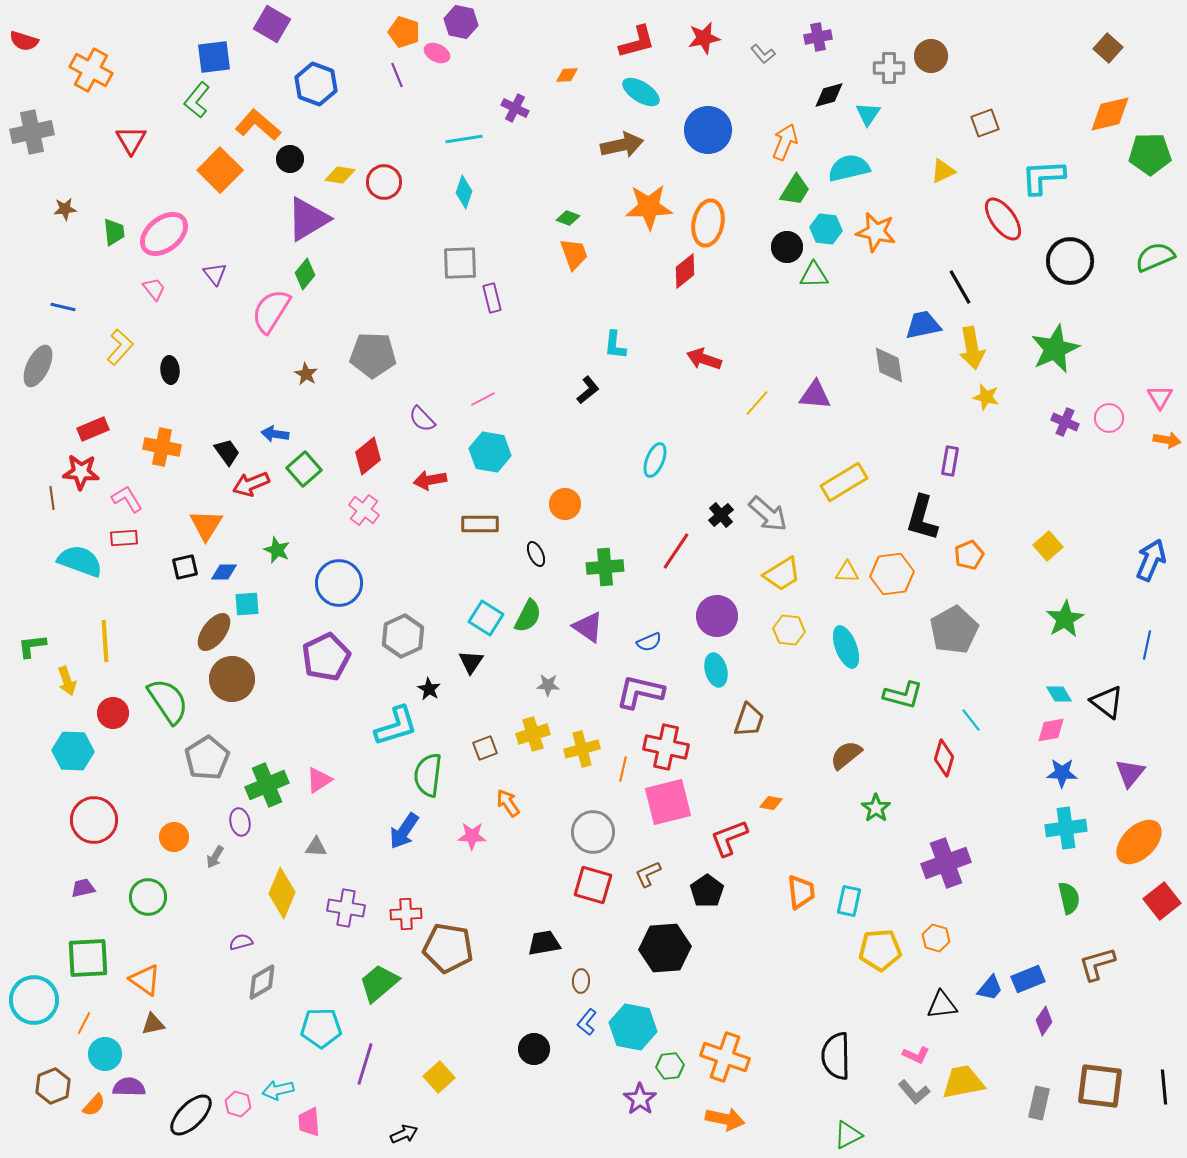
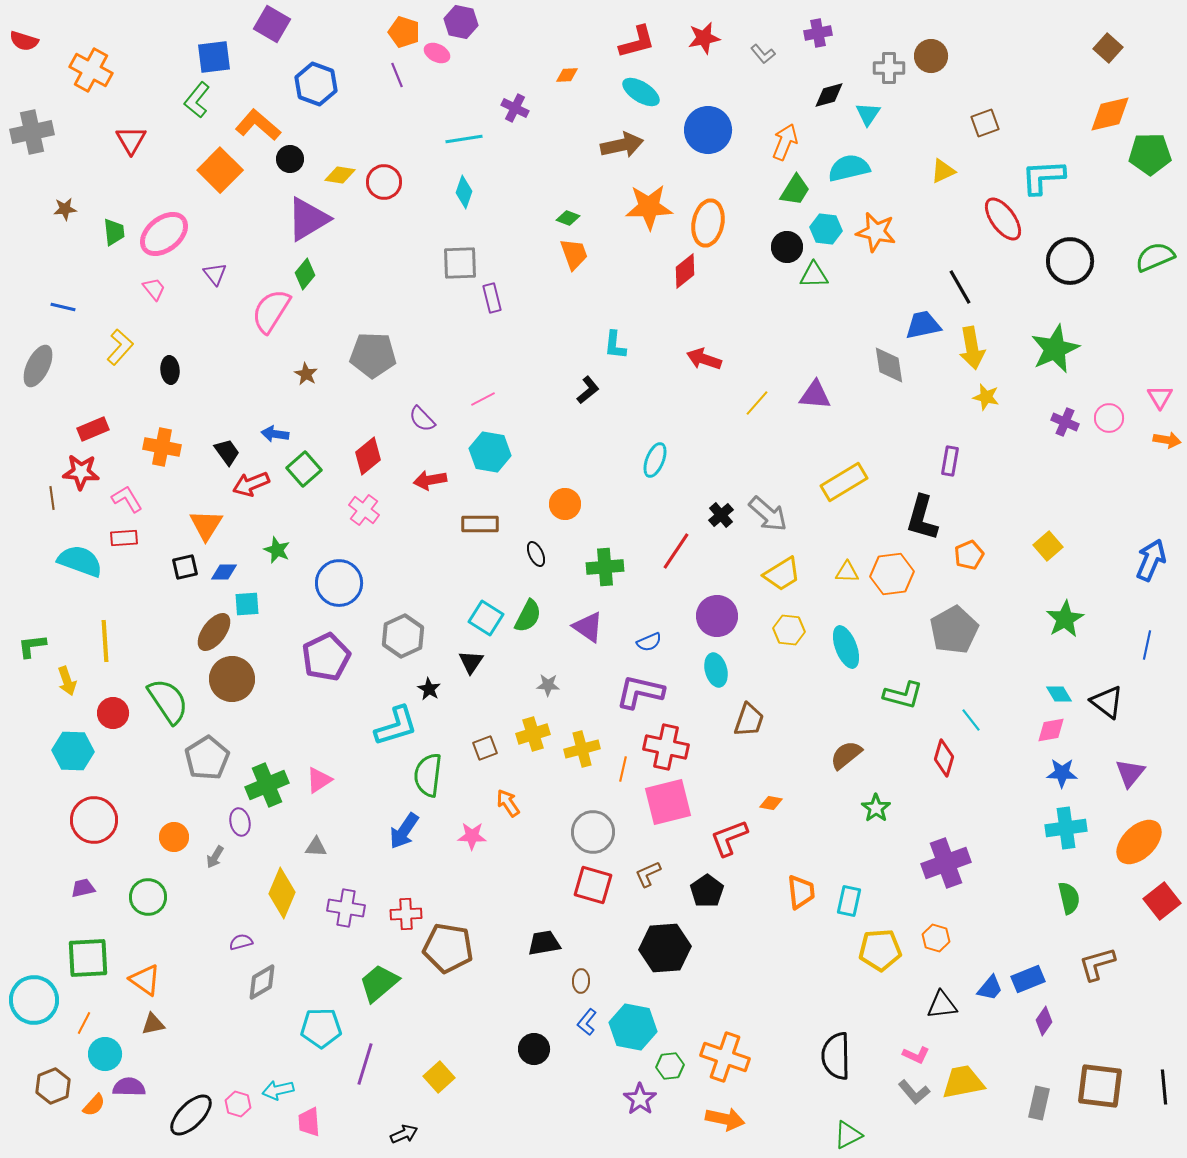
purple cross at (818, 37): moved 4 px up
